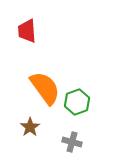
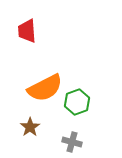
orange semicircle: rotated 99 degrees clockwise
